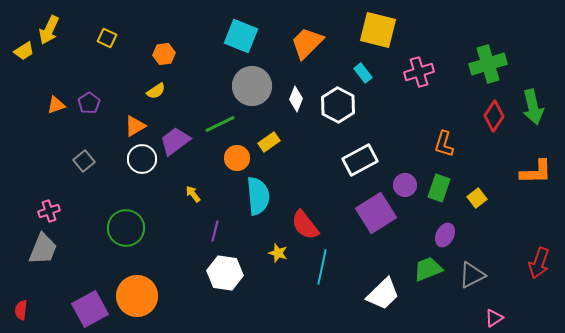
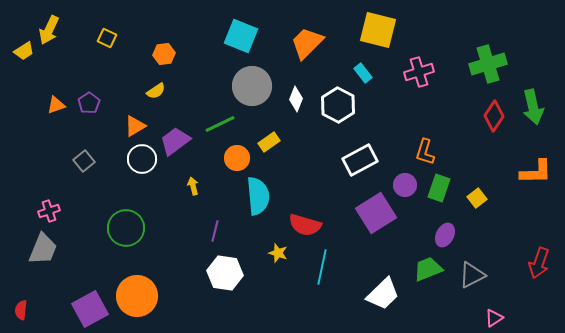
orange L-shape at (444, 144): moved 19 px left, 8 px down
yellow arrow at (193, 194): moved 8 px up; rotated 24 degrees clockwise
red semicircle at (305, 225): rotated 36 degrees counterclockwise
